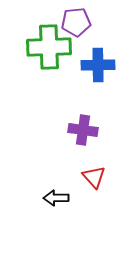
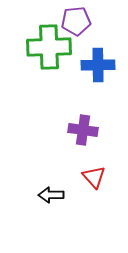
purple pentagon: moved 1 px up
black arrow: moved 5 px left, 3 px up
